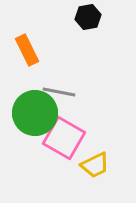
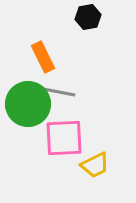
orange rectangle: moved 16 px right, 7 px down
green circle: moved 7 px left, 9 px up
pink square: rotated 33 degrees counterclockwise
